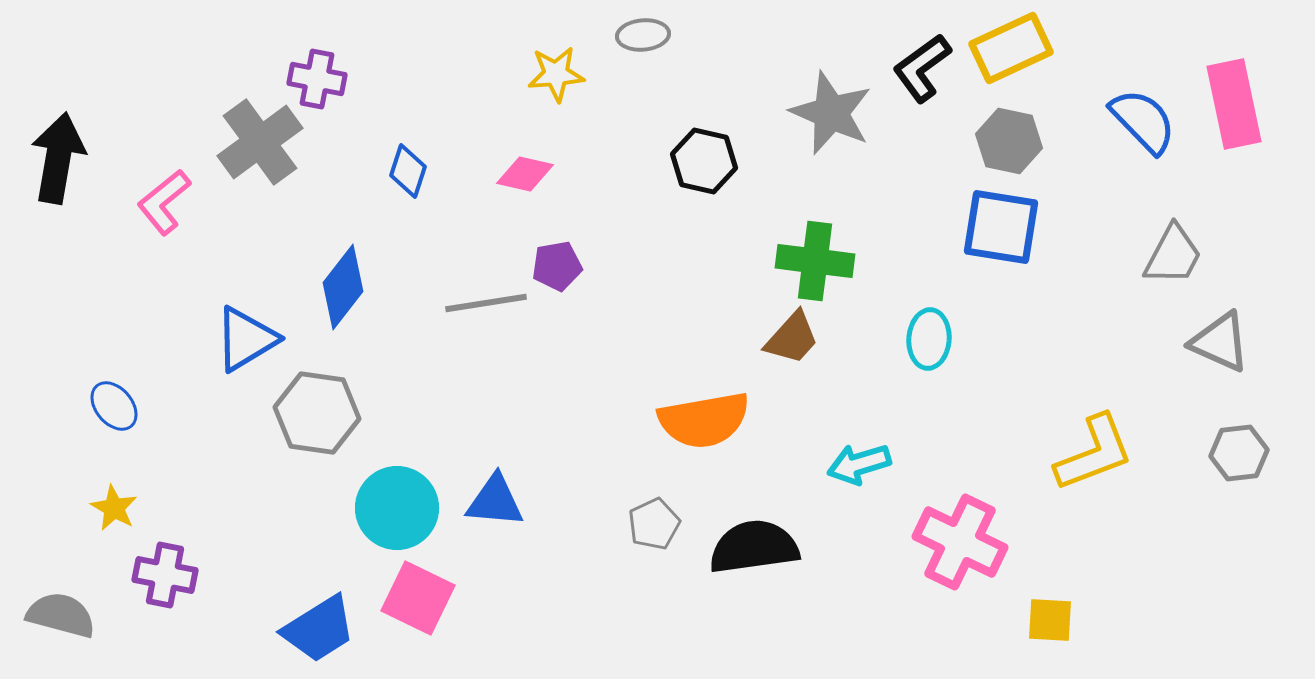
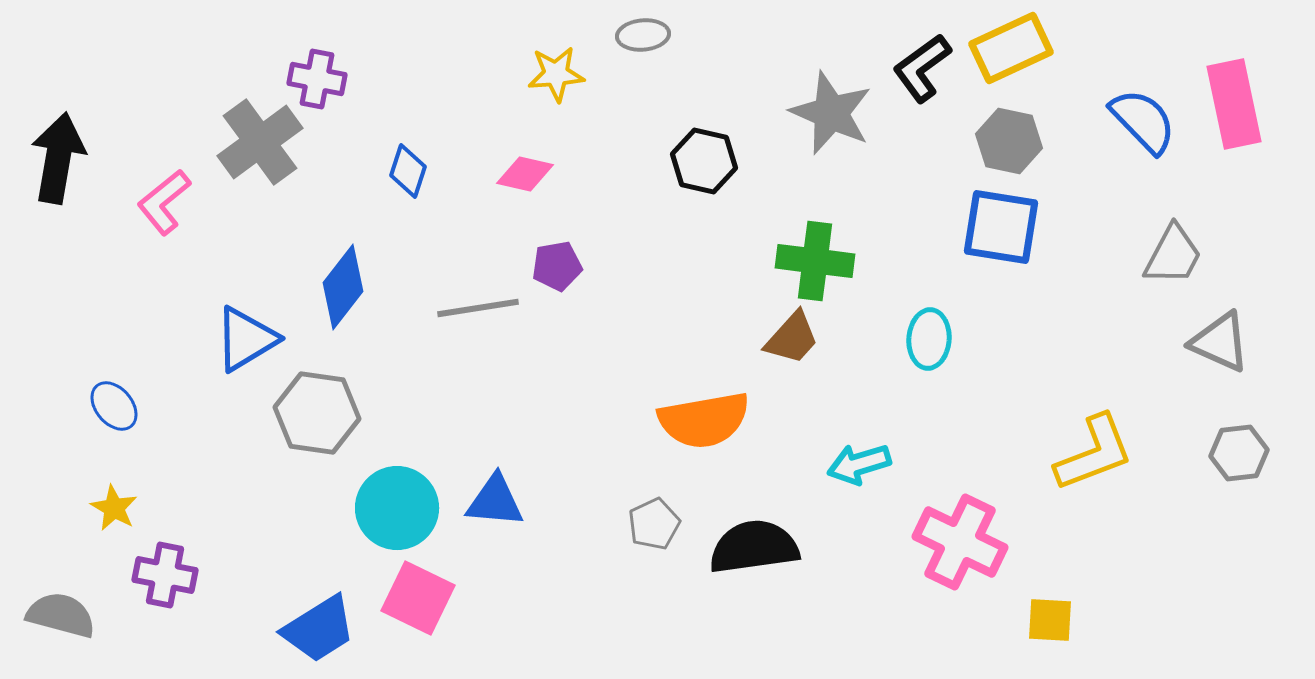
gray line at (486, 303): moved 8 px left, 5 px down
